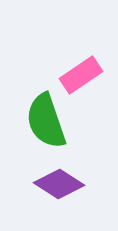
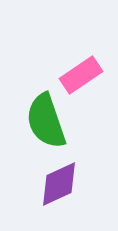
purple diamond: rotated 57 degrees counterclockwise
